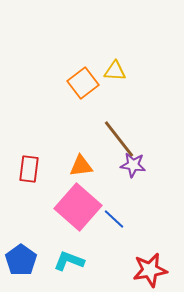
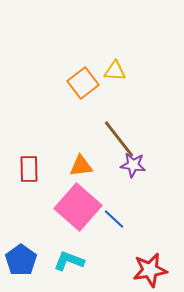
red rectangle: rotated 8 degrees counterclockwise
